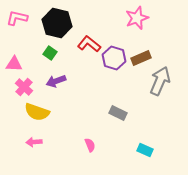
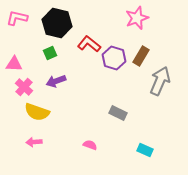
green square: rotated 32 degrees clockwise
brown rectangle: moved 2 px up; rotated 36 degrees counterclockwise
pink semicircle: rotated 48 degrees counterclockwise
